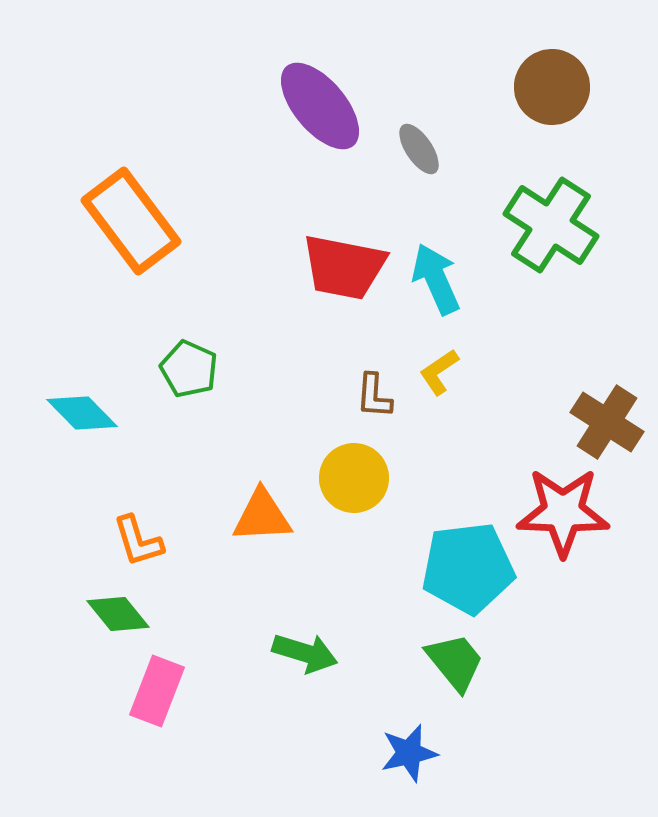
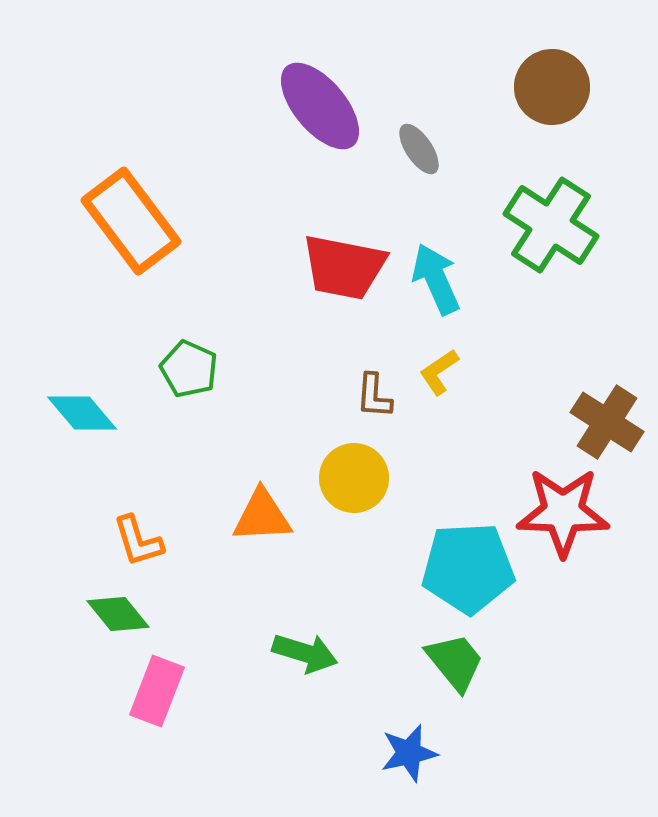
cyan diamond: rotated 4 degrees clockwise
cyan pentagon: rotated 4 degrees clockwise
